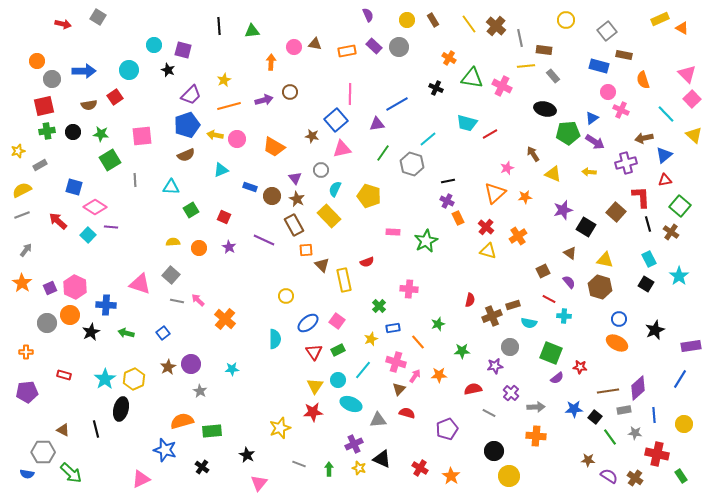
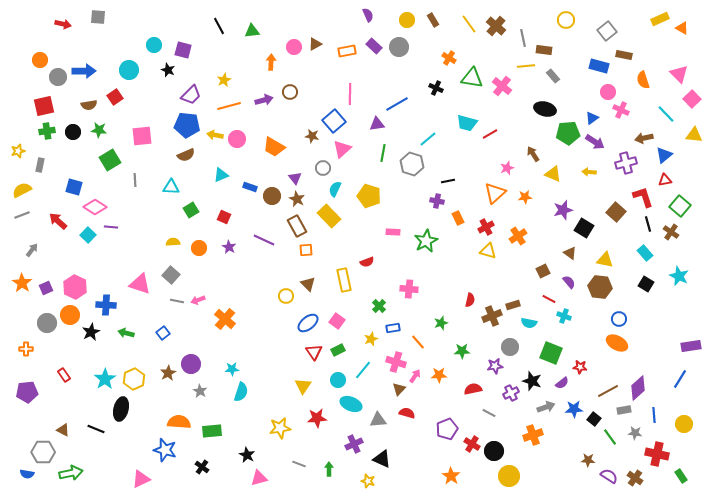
gray square at (98, 17): rotated 28 degrees counterclockwise
black line at (219, 26): rotated 24 degrees counterclockwise
gray line at (520, 38): moved 3 px right
brown triangle at (315, 44): rotated 40 degrees counterclockwise
orange circle at (37, 61): moved 3 px right, 1 px up
pink triangle at (687, 74): moved 8 px left
gray circle at (52, 79): moved 6 px right, 2 px up
pink cross at (502, 86): rotated 12 degrees clockwise
blue square at (336, 120): moved 2 px left, 1 px down
blue pentagon at (187, 125): rotated 25 degrees clockwise
green star at (101, 134): moved 2 px left, 4 px up
yellow triangle at (694, 135): rotated 36 degrees counterclockwise
pink triangle at (342, 149): rotated 30 degrees counterclockwise
green line at (383, 153): rotated 24 degrees counterclockwise
gray rectangle at (40, 165): rotated 48 degrees counterclockwise
cyan triangle at (221, 170): moved 5 px down
gray circle at (321, 170): moved 2 px right, 2 px up
red L-shape at (641, 197): moved 2 px right; rotated 15 degrees counterclockwise
purple cross at (447, 201): moved 10 px left; rotated 16 degrees counterclockwise
brown rectangle at (294, 225): moved 3 px right, 1 px down
red cross at (486, 227): rotated 21 degrees clockwise
black square at (586, 227): moved 2 px left, 1 px down
gray arrow at (26, 250): moved 6 px right
cyan rectangle at (649, 259): moved 4 px left, 6 px up; rotated 14 degrees counterclockwise
brown triangle at (322, 265): moved 14 px left, 19 px down
cyan star at (679, 276): rotated 12 degrees counterclockwise
brown hexagon at (600, 287): rotated 10 degrees counterclockwise
purple square at (50, 288): moved 4 px left
pink arrow at (198, 300): rotated 64 degrees counterclockwise
cyan cross at (564, 316): rotated 16 degrees clockwise
green star at (438, 324): moved 3 px right, 1 px up
black star at (655, 330): moved 123 px left, 51 px down; rotated 30 degrees counterclockwise
cyan semicircle at (275, 339): moved 34 px left, 53 px down; rotated 18 degrees clockwise
orange cross at (26, 352): moved 3 px up
brown star at (168, 367): moved 6 px down
red rectangle at (64, 375): rotated 40 degrees clockwise
purple semicircle at (557, 378): moved 5 px right, 5 px down
yellow triangle at (315, 386): moved 12 px left
brown line at (608, 391): rotated 20 degrees counterclockwise
purple cross at (511, 393): rotated 21 degrees clockwise
gray arrow at (536, 407): moved 10 px right; rotated 18 degrees counterclockwise
red star at (313, 412): moved 4 px right, 6 px down
black square at (595, 417): moved 1 px left, 2 px down
orange semicircle at (182, 421): moved 3 px left, 1 px down; rotated 20 degrees clockwise
yellow star at (280, 428): rotated 10 degrees clockwise
black line at (96, 429): rotated 54 degrees counterclockwise
orange cross at (536, 436): moved 3 px left, 1 px up; rotated 24 degrees counterclockwise
yellow star at (359, 468): moved 9 px right, 13 px down
red cross at (420, 468): moved 52 px right, 24 px up
green arrow at (71, 473): rotated 55 degrees counterclockwise
pink triangle at (259, 483): moved 5 px up; rotated 36 degrees clockwise
